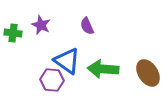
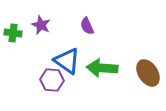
green arrow: moved 1 px left, 1 px up
